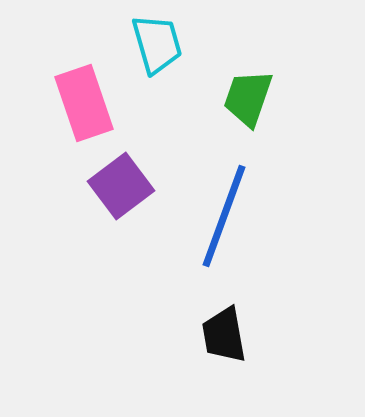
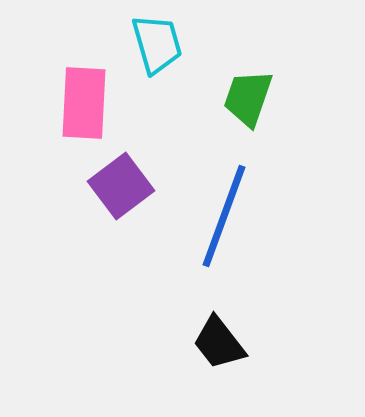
pink rectangle: rotated 22 degrees clockwise
black trapezoid: moved 5 px left, 8 px down; rotated 28 degrees counterclockwise
